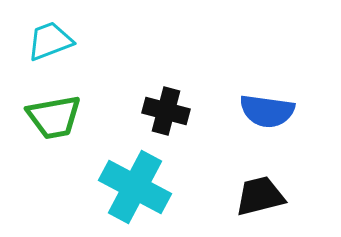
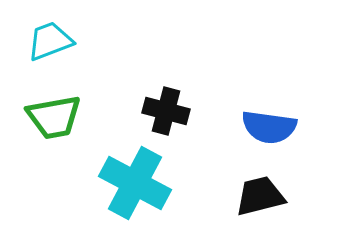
blue semicircle: moved 2 px right, 16 px down
cyan cross: moved 4 px up
